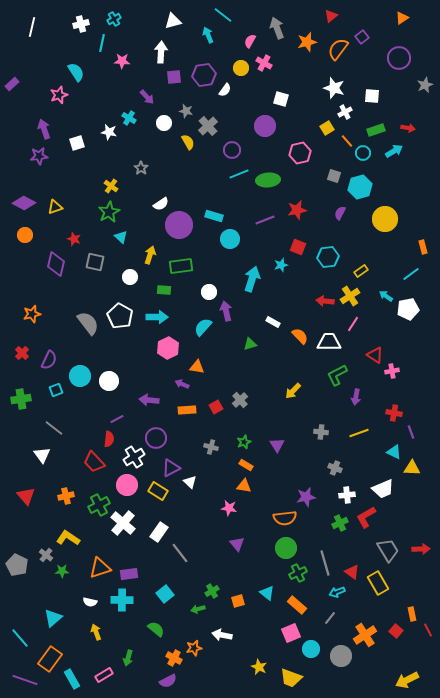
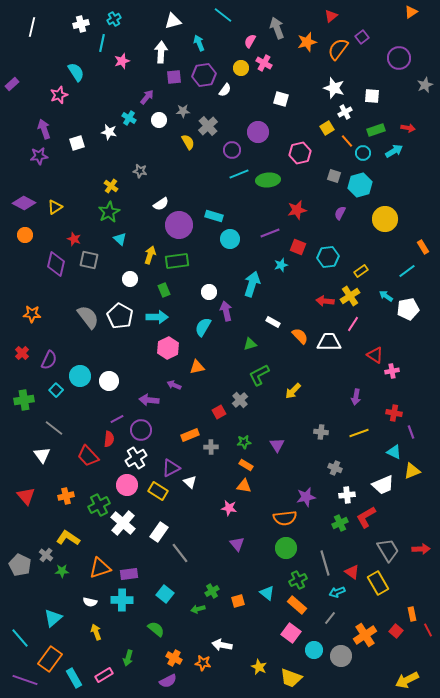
orange triangle at (402, 18): moved 9 px right, 6 px up
cyan arrow at (208, 35): moved 9 px left, 8 px down
pink star at (122, 61): rotated 21 degrees counterclockwise
purple arrow at (147, 97): rotated 98 degrees counterclockwise
gray star at (186, 111): moved 3 px left; rotated 16 degrees counterclockwise
white circle at (164, 123): moved 5 px left, 3 px up
purple circle at (265, 126): moved 7 px left, 6 px down
gray star at (141, 168): moved 1 px left, 3 px down; rotated 24 degrees counterclockwise
cyan hexagon at (360, 187): moved 2 px up
yellow triangle at (55, 207): rotated 14 degrees counterclockwise
purple line at (265, 220): moved 5 px right, 13 px down
cyan triangle at (121, 237): moved 1 px left, 2 px down
orange rectangle at (423, 247): rotated 16 degrees counterclockwise
gray square at (95, 262): moved 6 px left, 2 px up
green rectangle at (181, 266): moved 4 px left, 5 px up
cyan line at (411, 274): moved 4 px left, 3 px up
white circle at (130, 277): moved 2 px down
cyan arrow at (252, 279): moved 5 px down
green rectangle at (164, 290): rotated 64 degrees clockwise
orange star at (32, 314): rotated 18 degrees clockwise
gray semicircle at (88, 323): moved 6 px up
cyan semicircle at (203, 327): rotated 12 degrees counterclockwise
orange triangle at (197, 367): rotated 21 degrees counterclockwise
green L-shape at (337, 375): moved 78 px left
purple arrow at (182, 384): moved 8 px left, 1 px down
cyan square at (56, 390): rotated 24 degrees counterclockwise
green cross at (21, 399): moved 3 px right, 1 px down
red square at (216, 407): moved 3 px right, 5 px down
orange rectangle at (187, 410): moved 3 px right, 25 px down; rotated 18 degrees counterclockwise
purple circle at (156, 438): moved 15 px left, 8 px up
green star at (244, 442): rotated 16 degrees clockwise
gray cross at (211, 447): rotated 16 degrees counterclockwise
white cross at (134, 457): moved 2 px right, 1 px down
red trapezoid at (94, 462): moved 6 px left, 6 px up
yellow triangle at (412, 468): moved 3 px down; rotated 24 degrees counterclockwise
white trapezoid at (383, 489): moved 4 px up
gray pentagon at (17, 565): moved 3 px right
green cross at (298, 573): moved 7 px down
cyan square at (165, 594): rotated 12 degrees counterclockwise
pink square at (291, 633): rotated 30 degrees counterclockwise
white arrow at (222, 635): moved 10 px down
orange star at (194, 648): moved 9 px right, 15 px down; rotated 21 degrees clockwise
cyan circle at (311, 649): moved 3 px right, 1 px down
cyan rectangle at (72, 679): moved 2 px right, 1 px up
